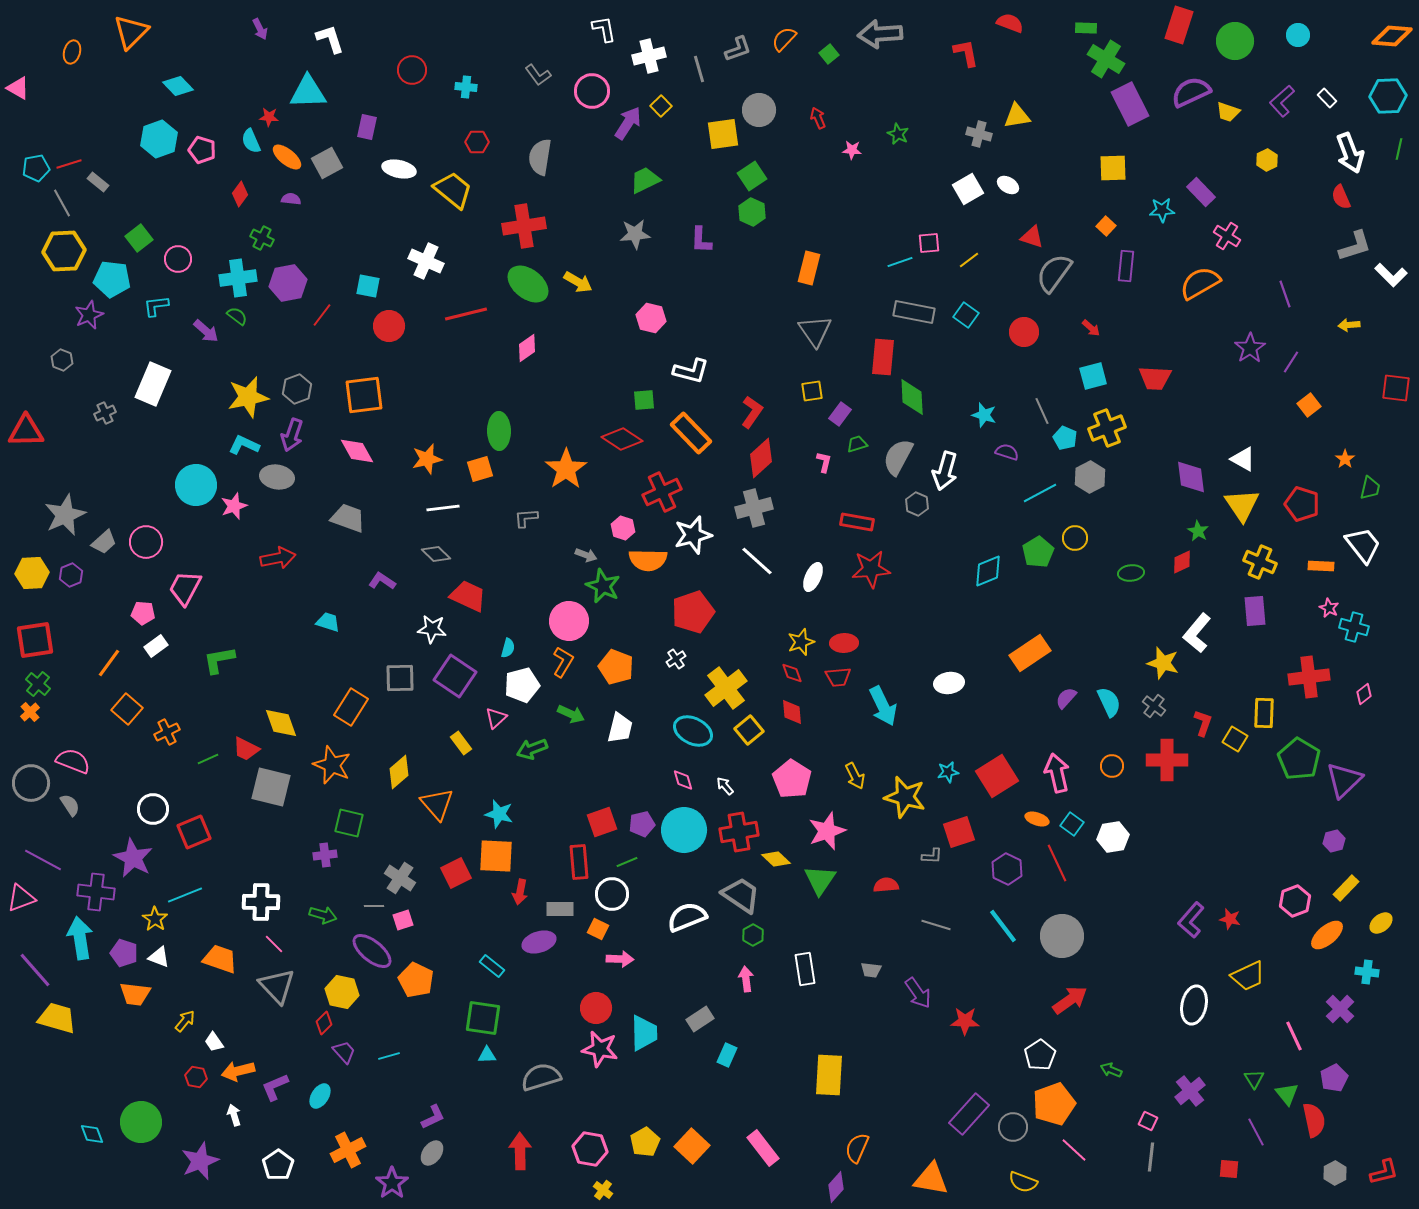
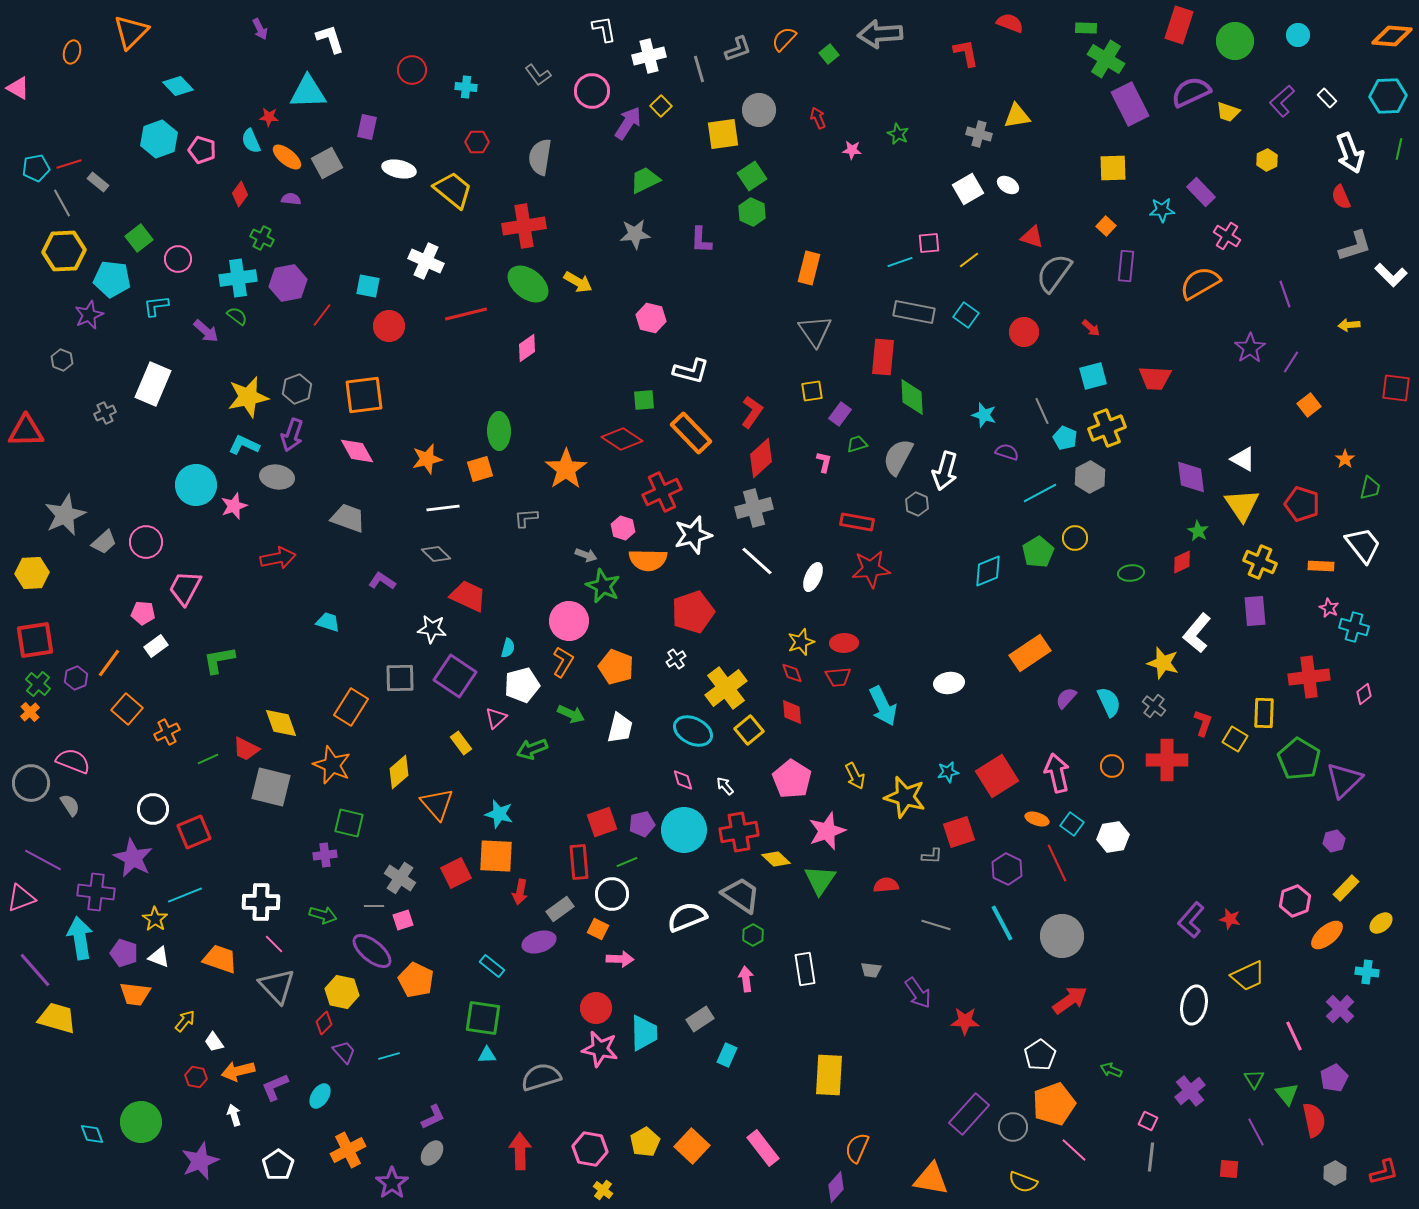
purple hexagon at (71, 575): moved 5 px right, 103 px down
gray rectangle at (560, 909): rotated 36 degrees counterclockwise
cyan line at (1003, 926): moved 1 px left, 3 px up; rotated 9 degrees clockwise
